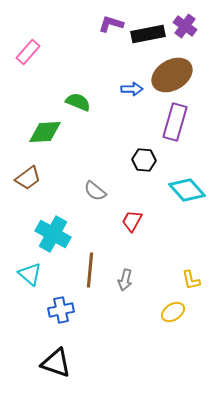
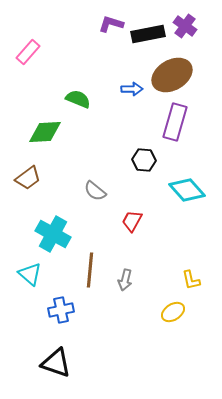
green semicircle: moved 3 px up
